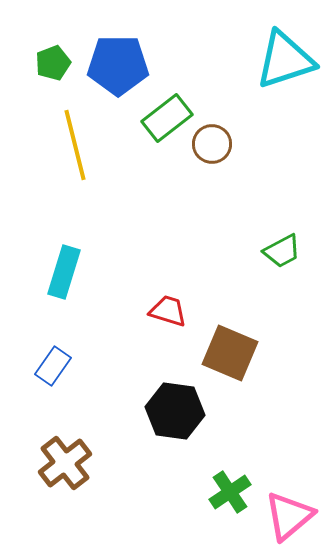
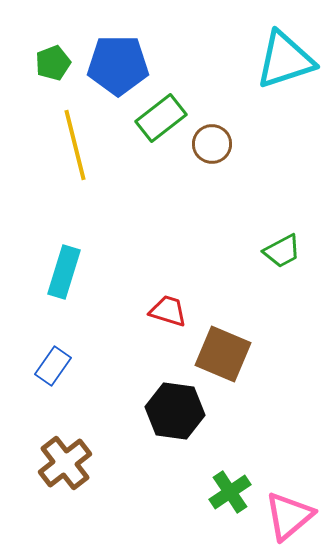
green rectangle: moved 6 px left
brown square: moved 7 px left, 1 px down
